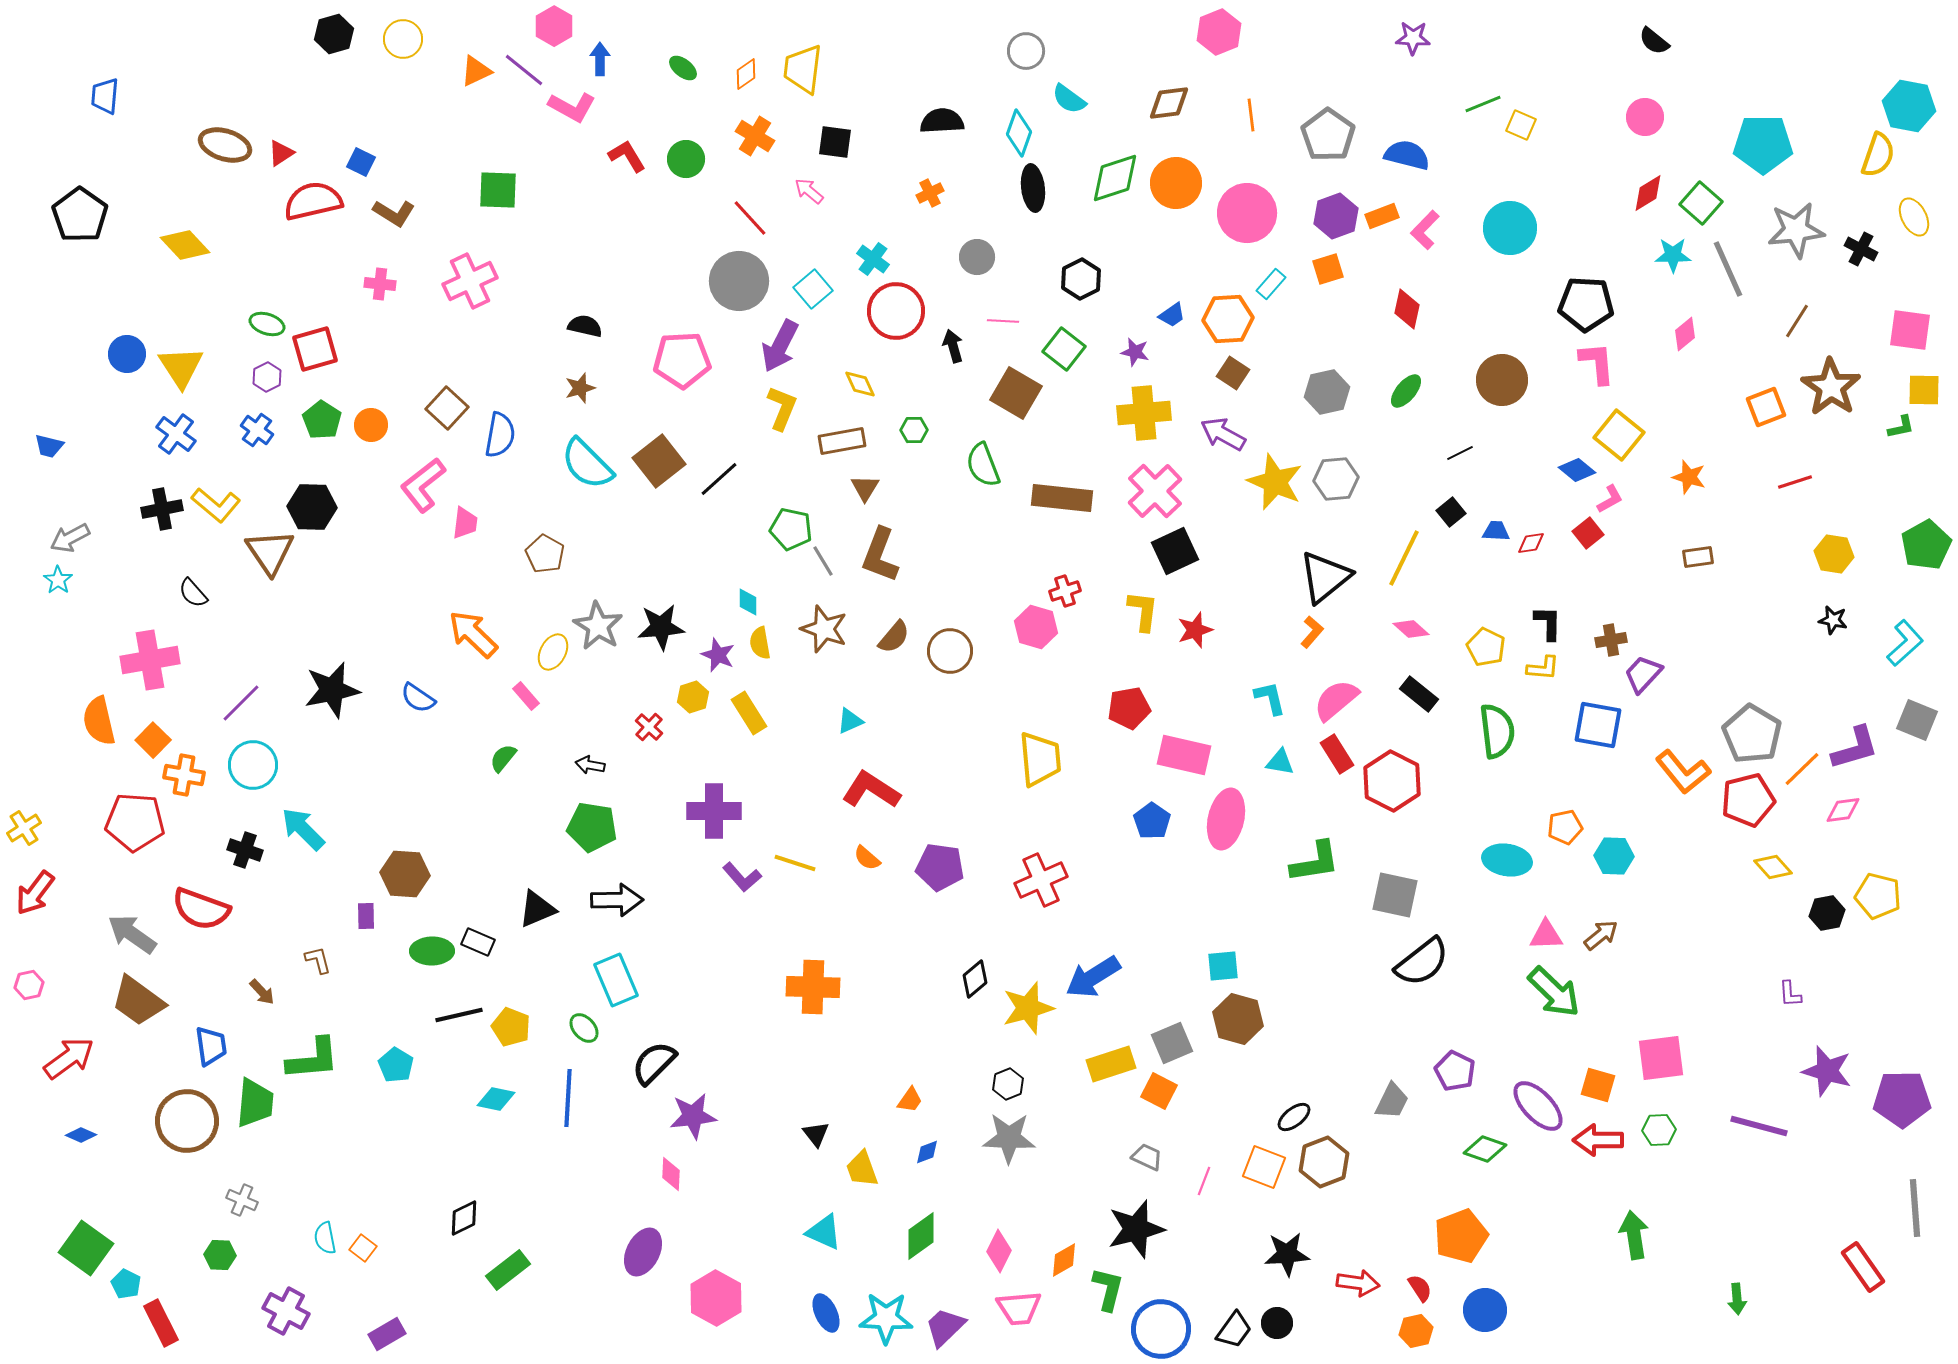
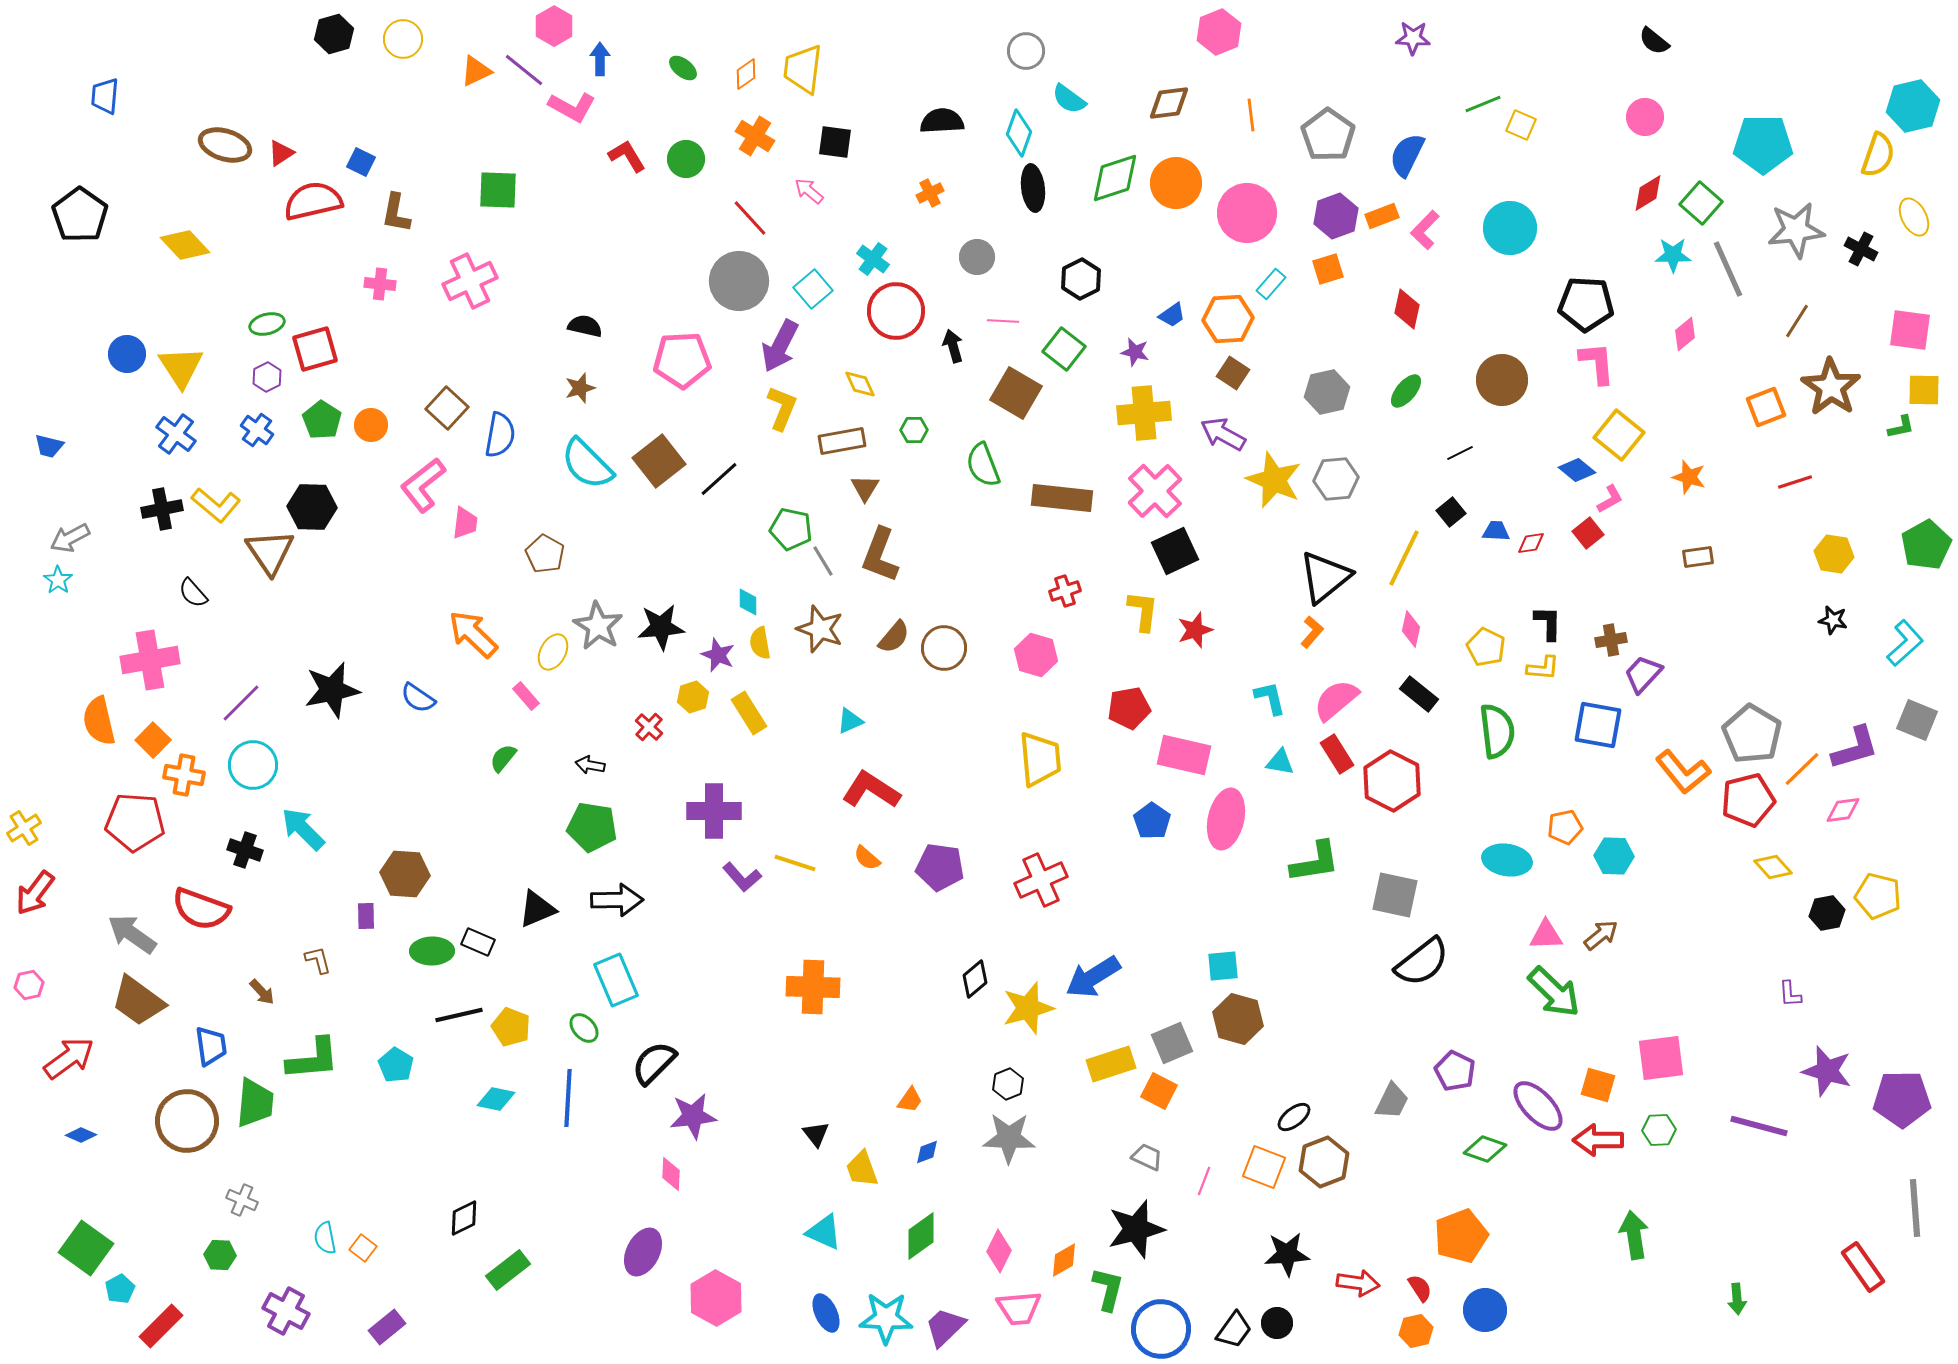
cyan hexagon at (1909, 106): moved 4 px right; rotated 24 degrees counterclockwise
blue semicircle at (1407, 155): rotated 78 degrees counterclockwise
brown L-shape at (394, 213): moved 2 px right; rotated 69 degrees clockwise
green ellipse at (267, 324): rotated 32 degrees counterclockwise
yellow star at (1275, 482): moved 1 px left, 2 px up
pink hexagon at (1036, 627): moved 28 px down
brown star at (824, 629): moved 4 px left
pink diamond at (1411, 629): rotated 60 degrees clockwise
brown circle at (950, 651): moved 6 px left, 3 px up
cyan pentagon at (126, 1284): moved 6 px left, 5 px down; rotated 16 degrees clockwise
red rectangle at (161, 1323): moved 3 px down; rotated 72 degrees clockwise
purple rectangle at (387, 1334): moved 7 px up; rotated 9 degrees counterclockwise
